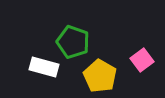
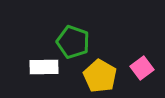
pink square: moved 8 px down
white rectangle: rotated 16 degrees counterclockwise
